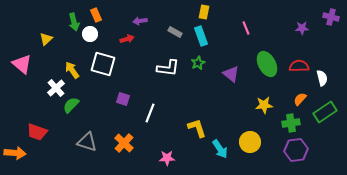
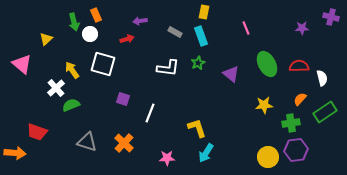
green semicircle: rotated 24 degrees clockwise
yellow circle: moved 18 px right, 15 px down
cyan arrow: moved 14 px left, 4 px down; rotated 66 degrees clockwise
